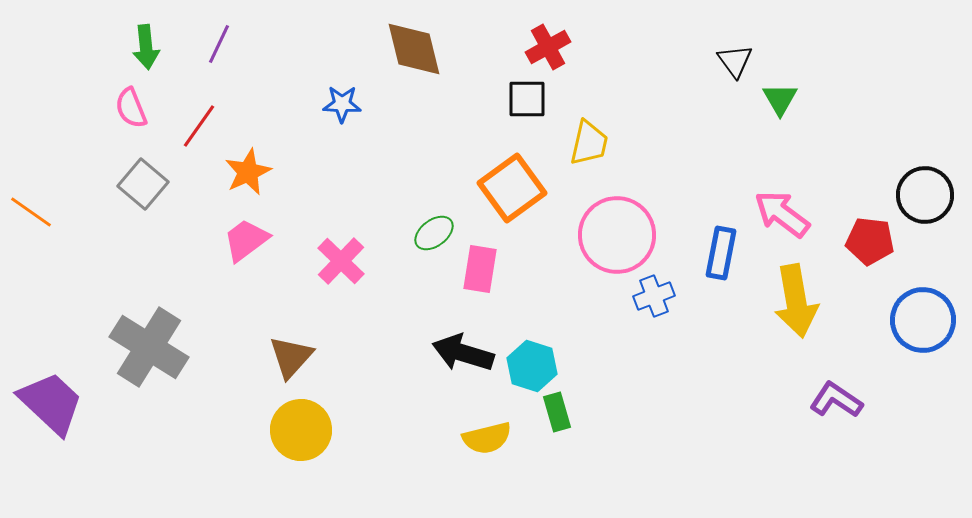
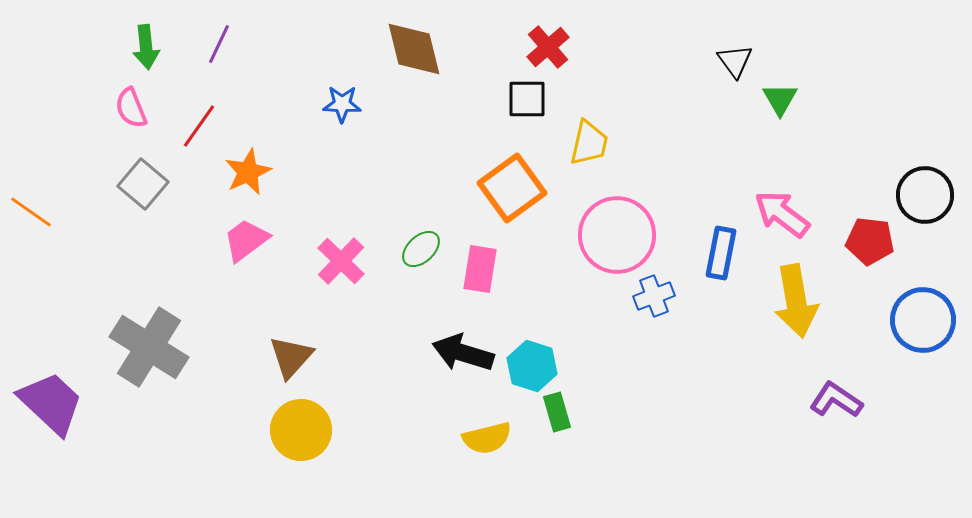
red cross: rotated 12 degrees counterclockwise
green ellipse: moved 13 px left, 16 px down; rotated 6 degrees counterclockwise
